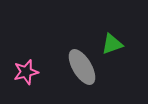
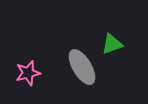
pink star: moved 2 px right, 1 px down
